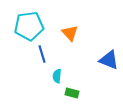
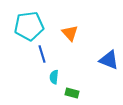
cyan semicircle: moved 3 px left, 1 px down
